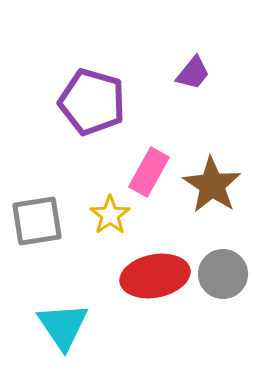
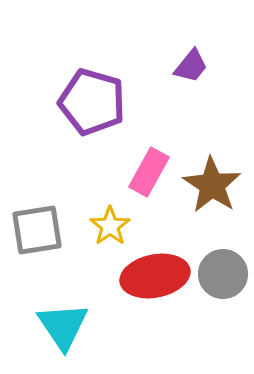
purple trapezoid: moved 2 px left, 7 px up
yellow star: moved 11 px down
gray square: moved 9 px down
